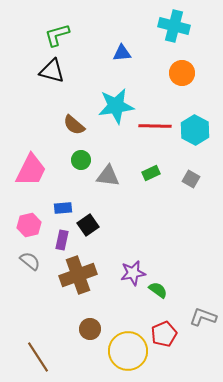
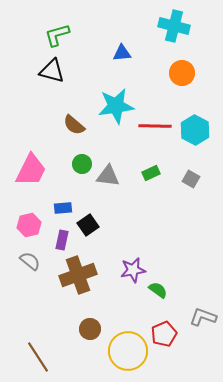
green circle: moved 1 px right, 4 px down
purple star: moved 3 px up
